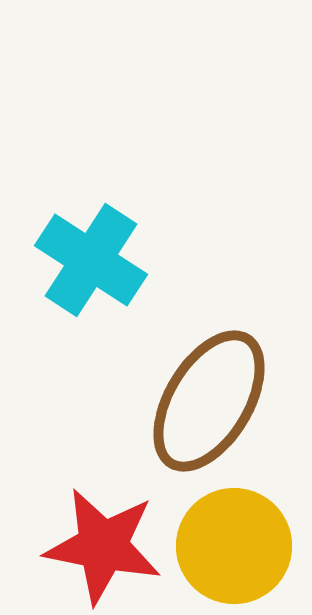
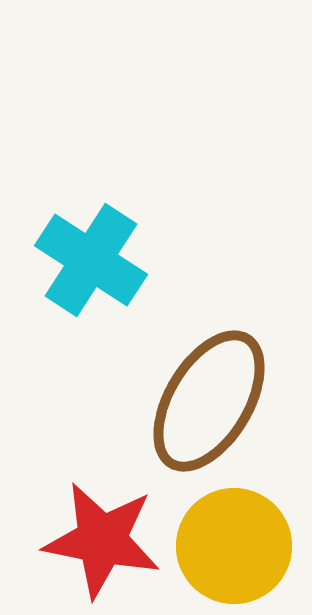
red star: moved 1 px left, 6 px up
